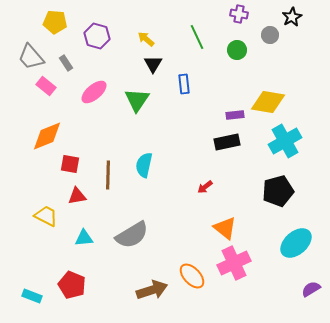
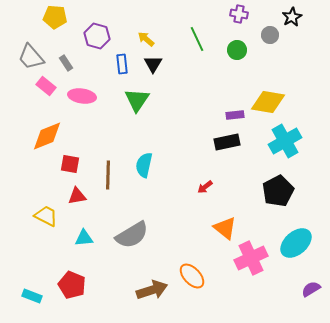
yellow pentagon: moved 5 px up
green line: moved 2 px down
blue rectangle: moved 62 px left, 20 px up
pink ellipse: moved 12 px left, 4 px down; rotated 48 degrees clockwise
black pentagon: rotated 12 degrees counterclockwise
pink cross: moved 17 px right, 5 px up
